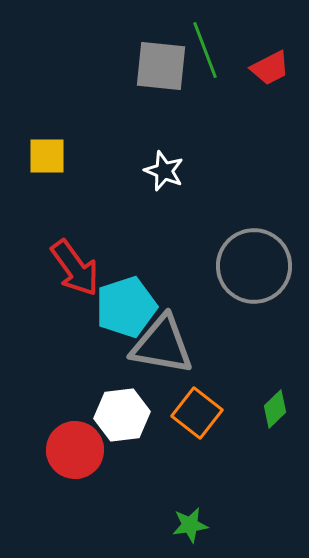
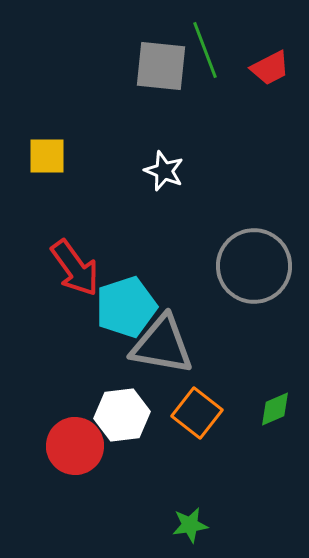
green diamond: rotated 21 degrees clockwise
red circle: moved 4 px up
